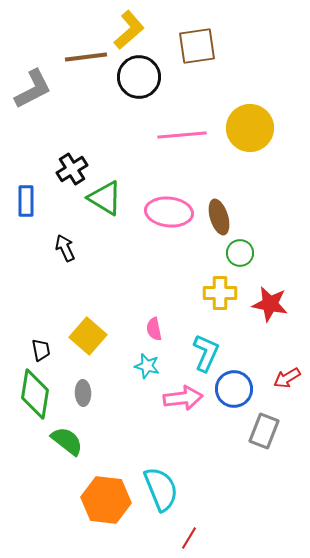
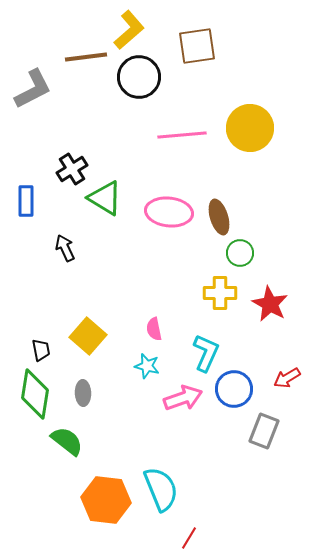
red star: rotated 18 degrees clockwise
pink arrow: rotated 12 degrees counterclockwise
